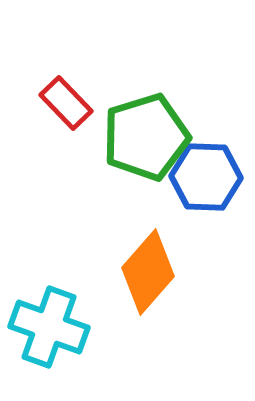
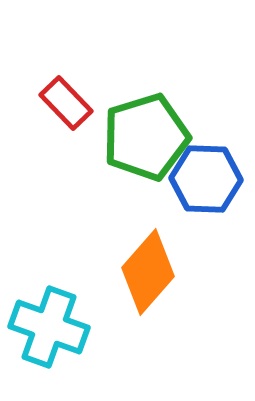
blue hexagon: moved 2 px down
